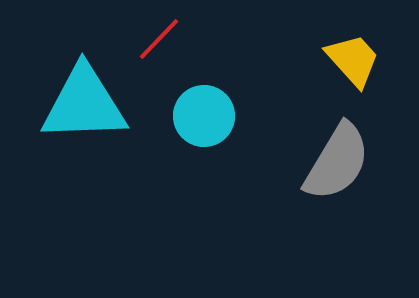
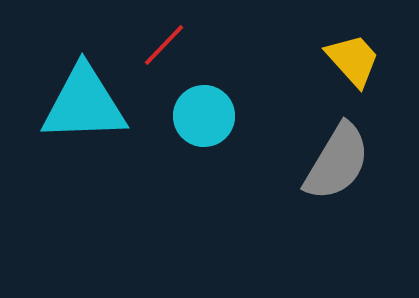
red line: moved 5 px right, 6 px down
